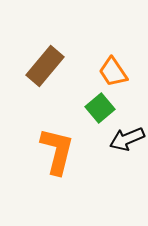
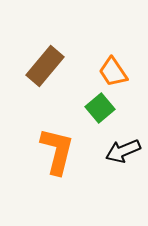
black arrow: moved 4 px left, 12 px down
